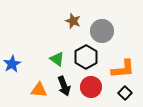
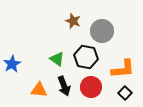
black hexagon: rotated 20 degrees counterclockwise
